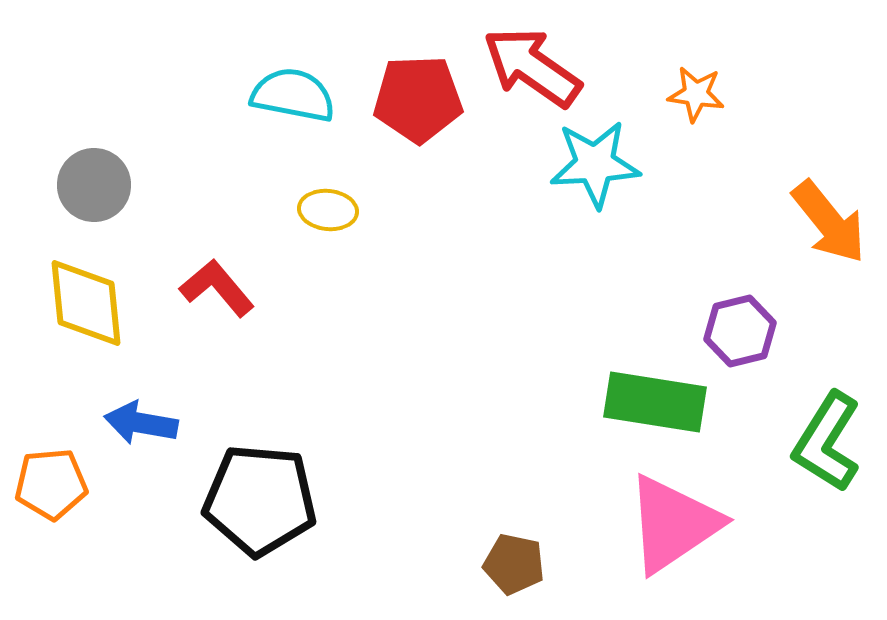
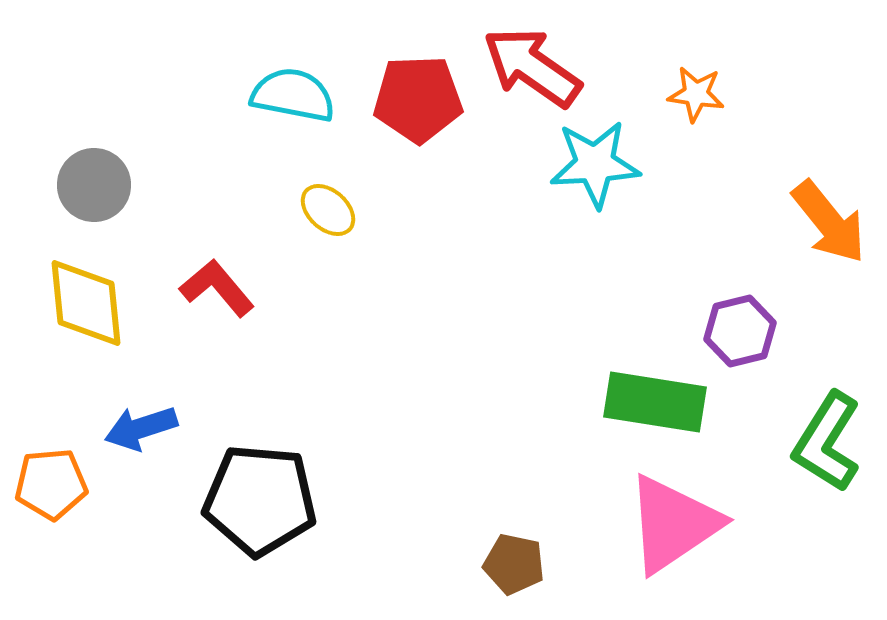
yellow ellipse: rotated 36 degrees clockwise
blue arrow: moved 5 px down; rotated 28 degrees counterclockwise
